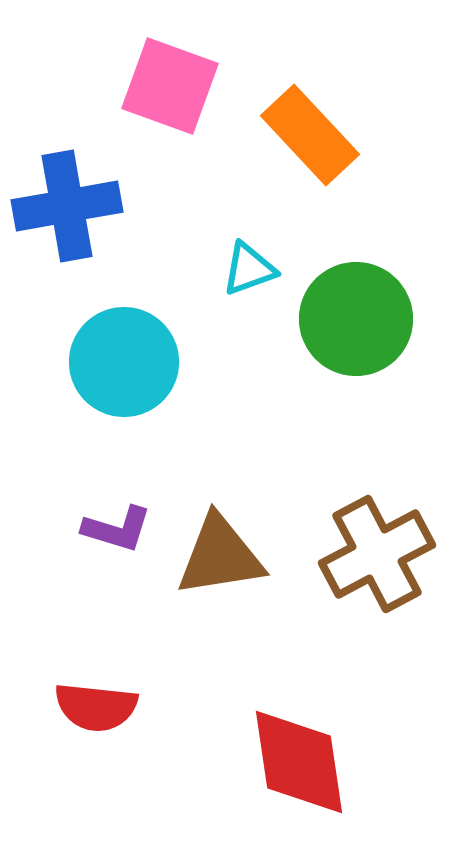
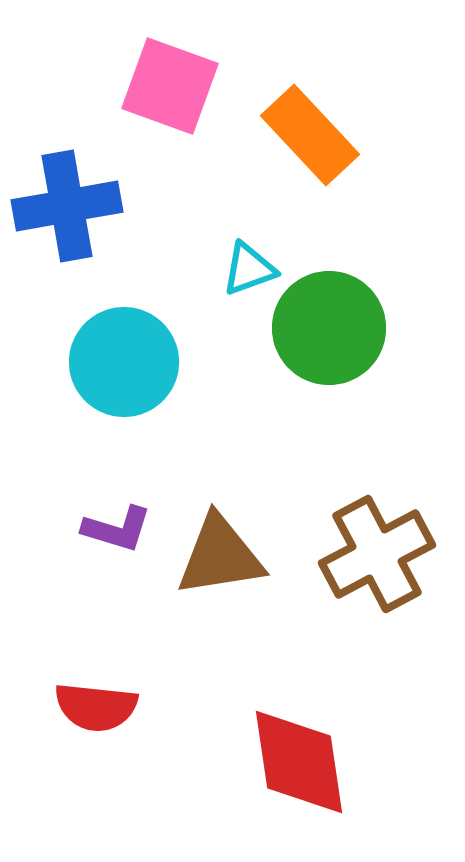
green circle: moved 27 px left, 9 px down
